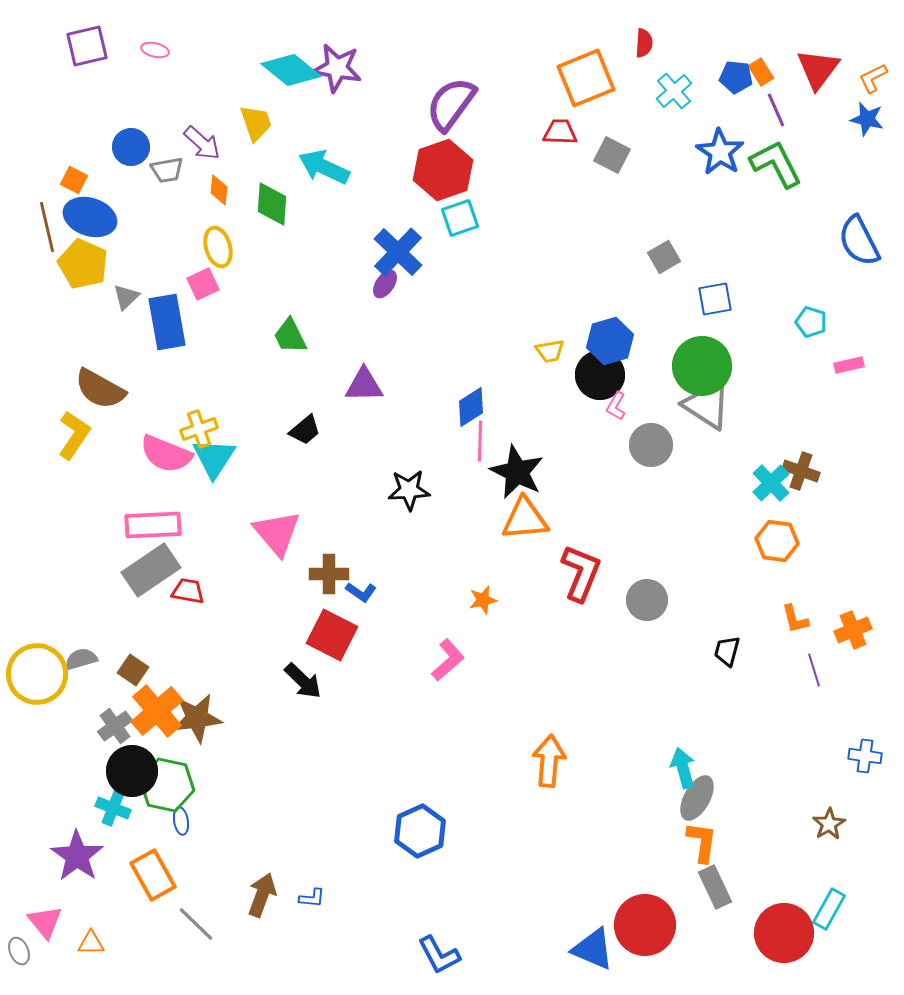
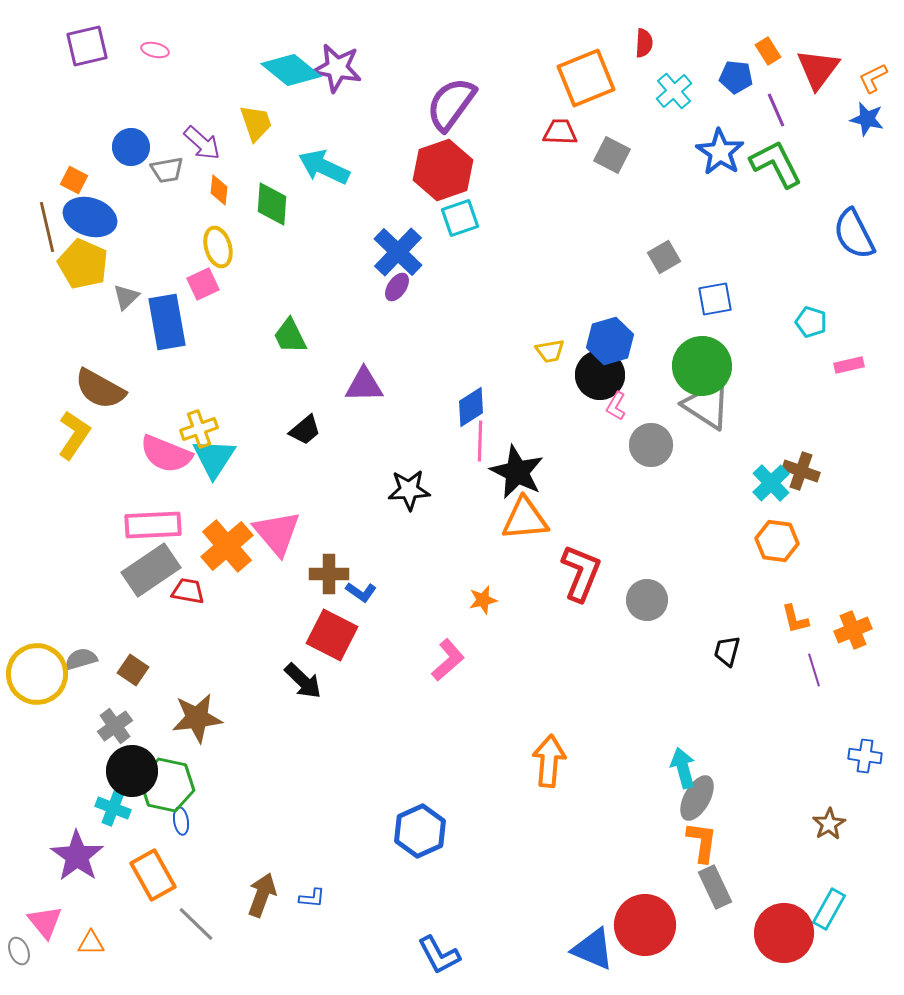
orange rectangle at (761, 72): moved 7 px right, 21 px up
blue semicircle at (859, 241): moved 5 px left, 7 px up
purple ellipse at (385, 284): moved 12 px right, 3 px down
orange cross at (157, 711): moved 70 px right, 165 px up
